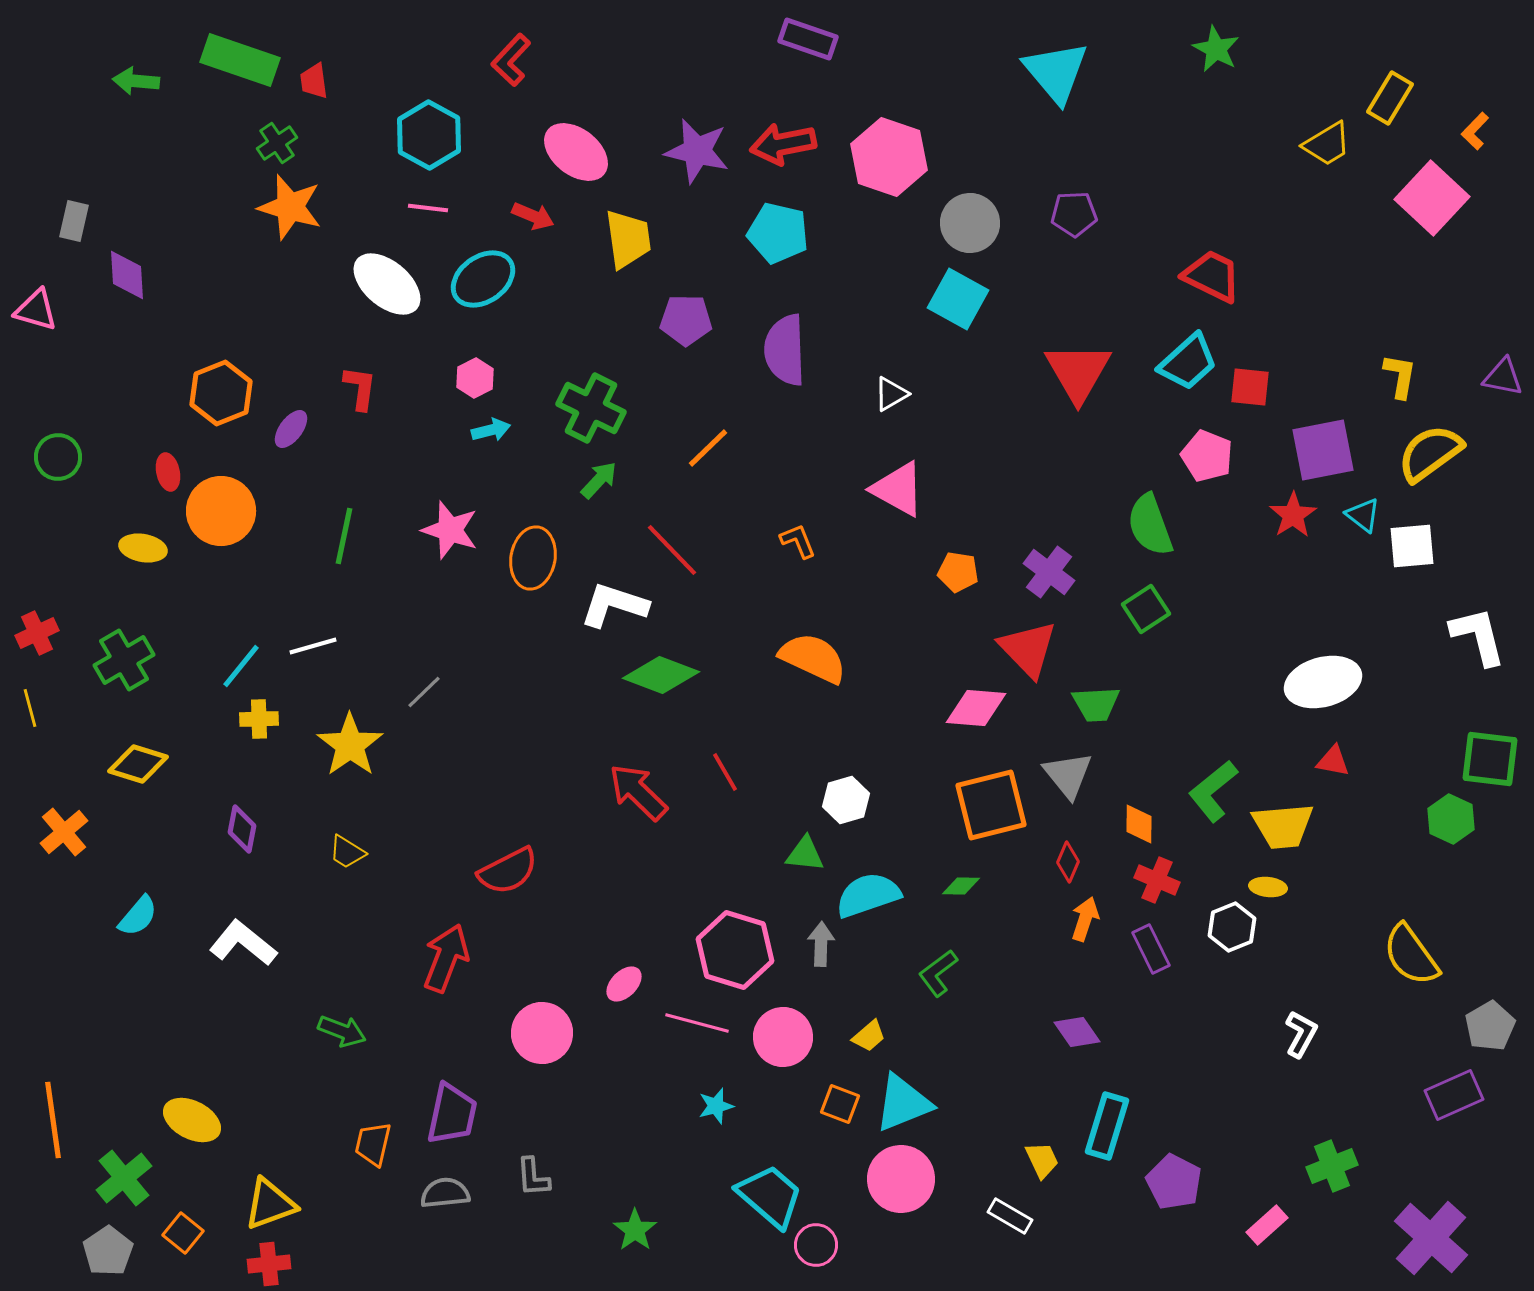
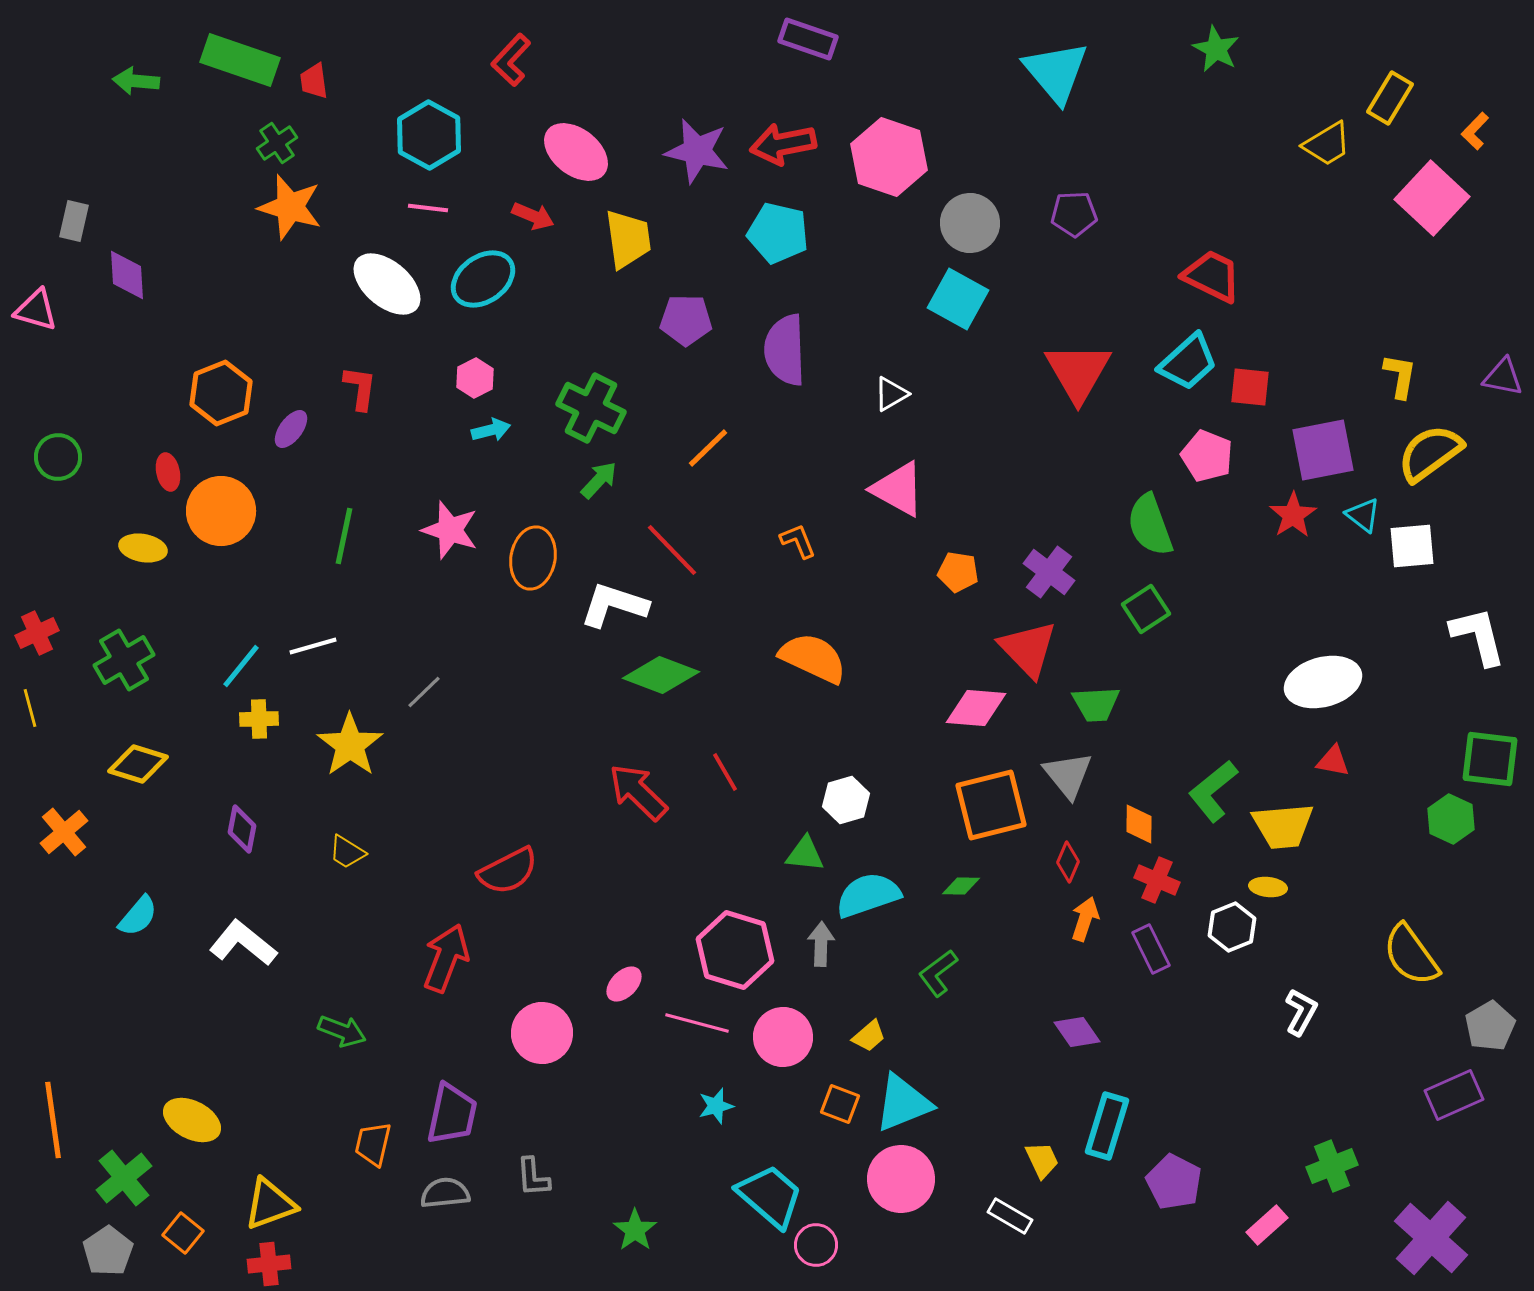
white L-shape at (1301, 1034): moved 22 px up
